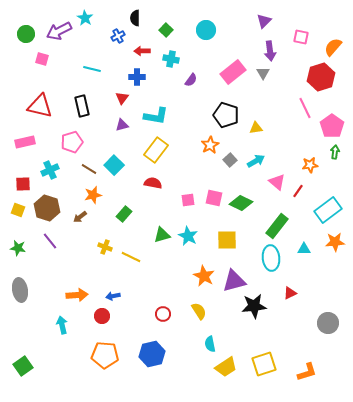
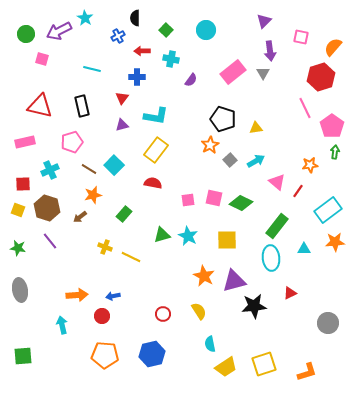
black pentagon at (226, 115): moved 3 px left, 4 px down
green square at (23, 366): moved 10 px up; rotated 30 degrees clockwise
